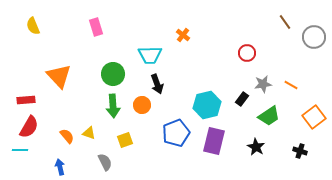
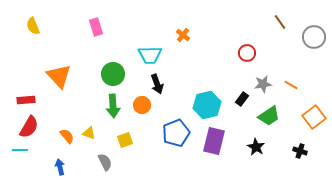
brown line: moved 5 px left
